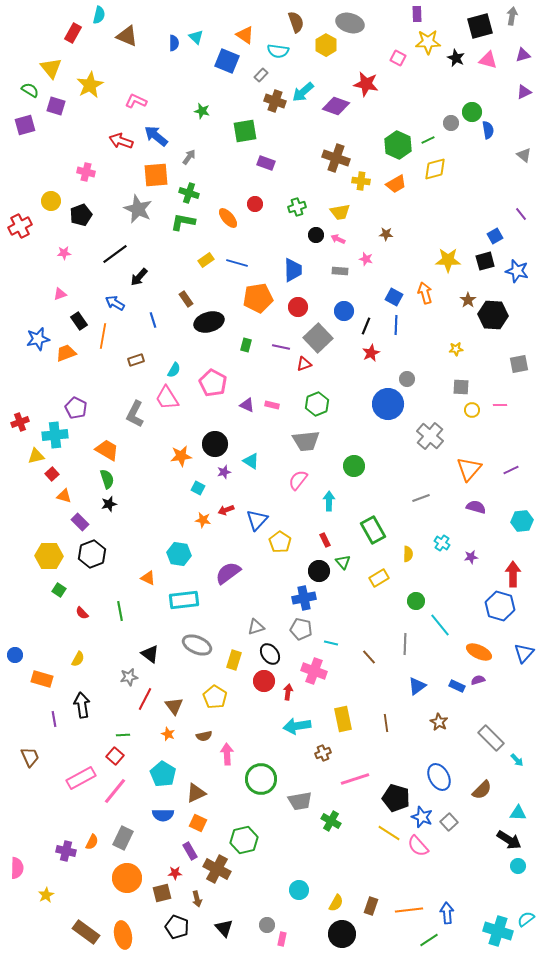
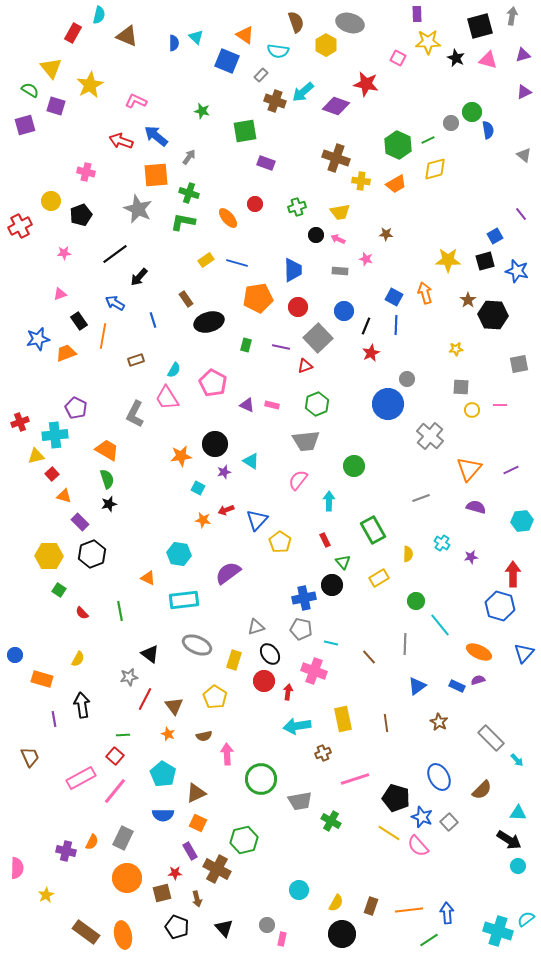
red triangle at (304, 364): moved 1 px right, 2 px down
black circle at (319, 571): moved 13 px right, 14 px down
